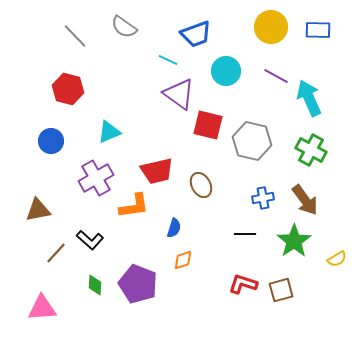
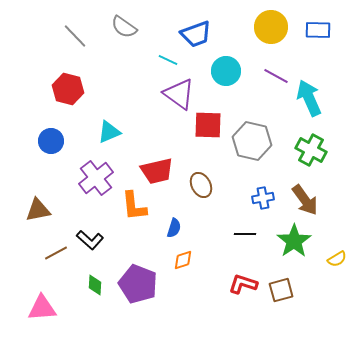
red square: rotated 12 degrees counterclockwise
purple cross: rotated 8 degrees counterclockwise
orange L-shape: rotated 92 degrees clockwise
brown line: rotated 20 degrees clockwise
